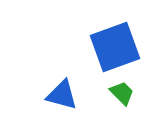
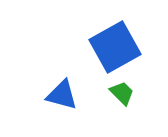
blue square: rotated 9 degrees counterclockwise
